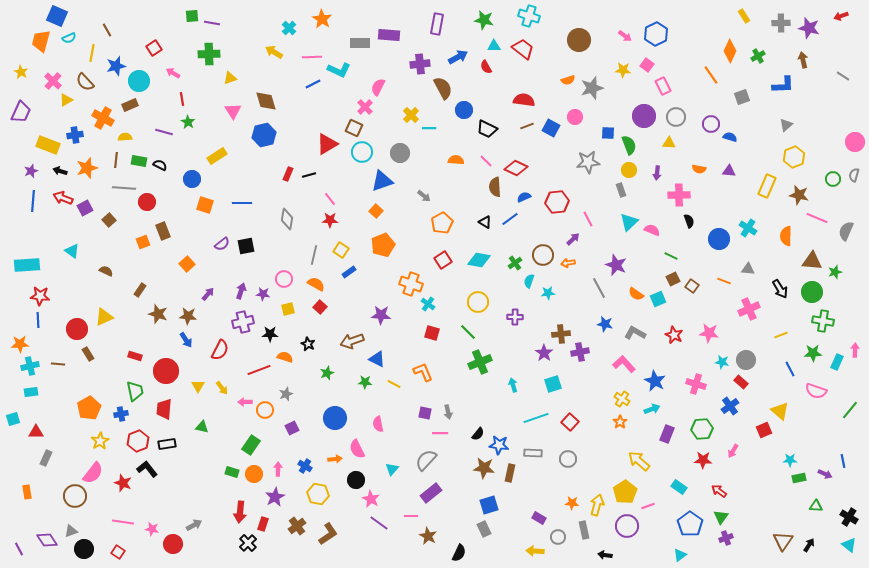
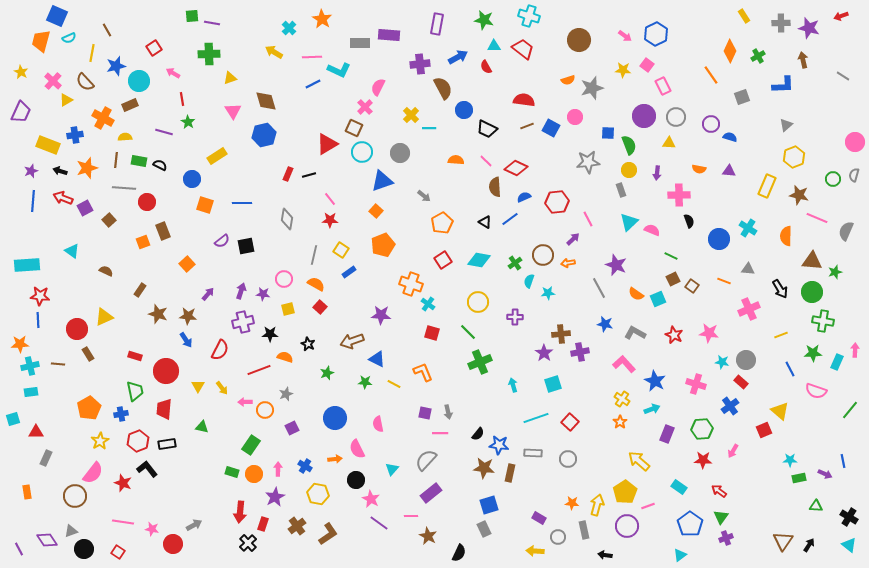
purple semicircle at (222, 244): moved 3 px up
